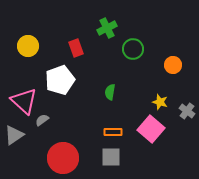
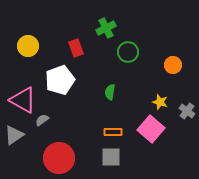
green cross: moved 1 px left
green circle: moved 5 px left, 3 px down
pink triangle: moved 1 px left, 1 px up; rotated 12 degrees counterclockwise
red circle: moved 4 px left
